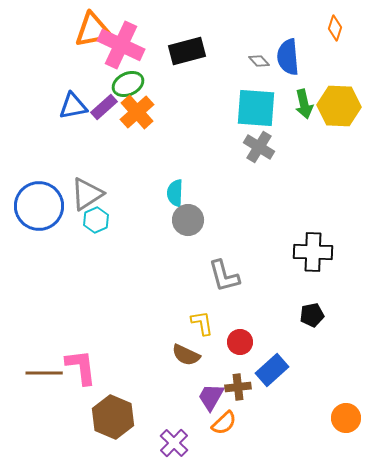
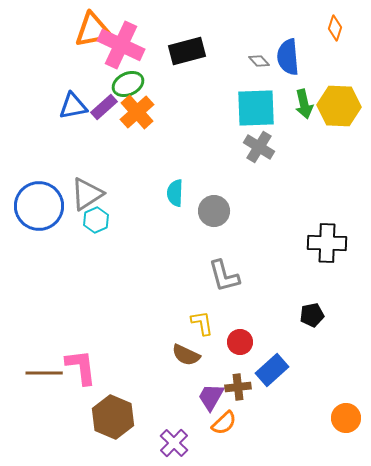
cyan square: rotated 6 degrees counterclockwise
gray circle: moved 26 px right, 9 px up
black cross: moved 14 px right, 9 px up
